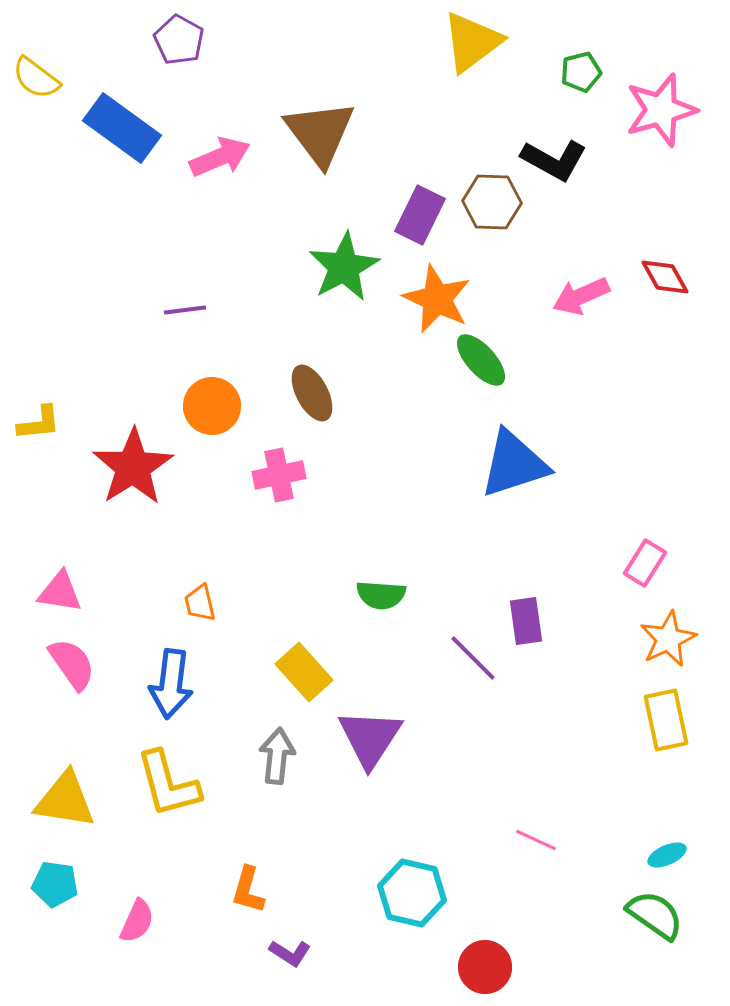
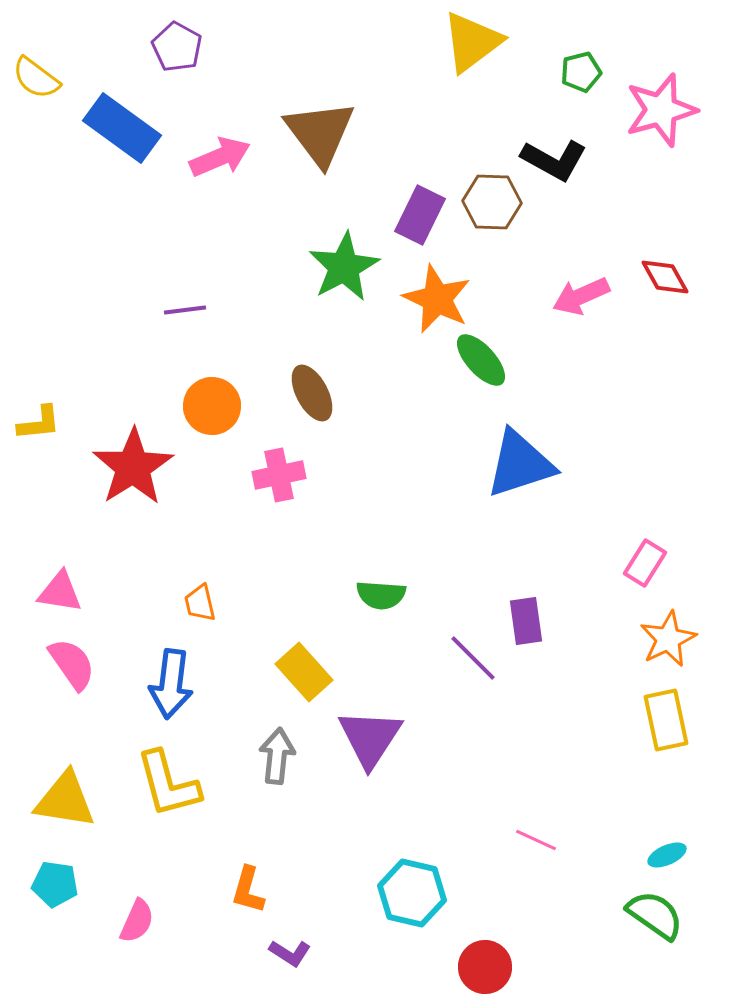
purple pentagon at (179, 40): moved 2 px left, 7 px down
blue triangle at (514, 464): moved 6 px right
